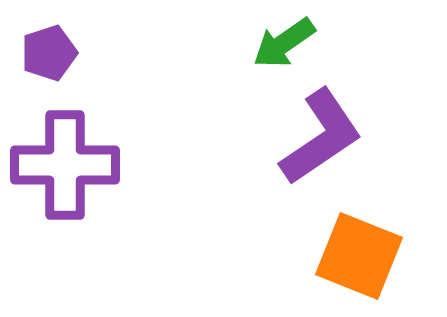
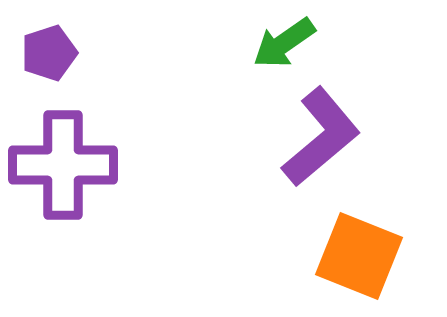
purple L-shape: rotated 6 degrees counterclockwise
purple cross: moved 2 px left
